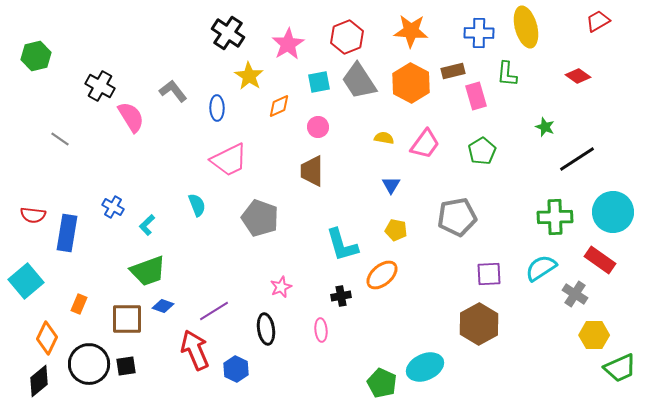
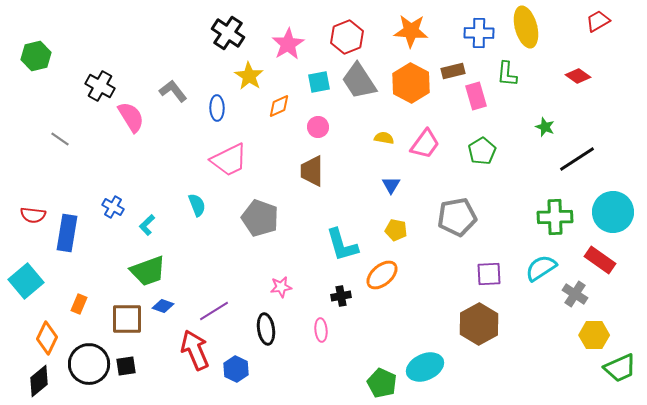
pink star at (281, 287): rotated 15 degrees clockwise
